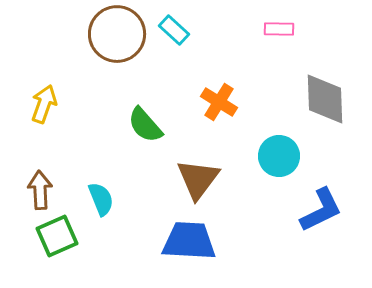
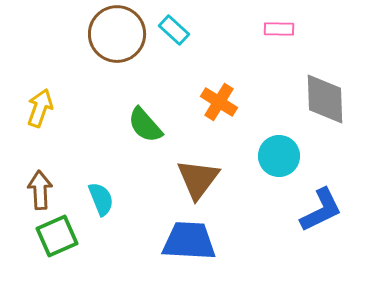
yellow arrow: moved 4 px left, 4 px down
